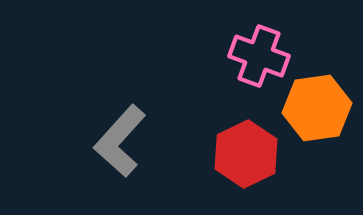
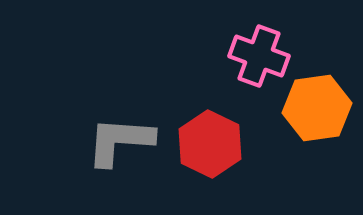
gray L-shape: rotated 52 degrees clockwise
red hexagon: moved 36 px left, 10 px up; rotated 8 degrees counterclockwise
